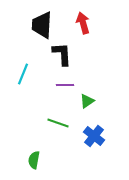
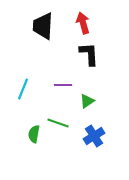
black trapezoid: moved 1 px right, 1 px down
black L-shape: moved 27 px right
cyan line: moved 15 px down
purple line: moved 2 px left
blue cross: rotated 20 degrees clockwise
green semicircle: moved 26 px up
